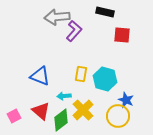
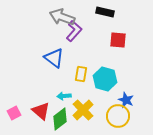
gray arrow: moved 5 px right; rotated 25 degrees clockwise
red square: moved 4 px left, 5 px down
blue triangle: moved 14 px right, 18 px up; rotated 15 degrees clockwise
pink square: moved 3 px up
green diamond: moved 1 px left, 1 px up
